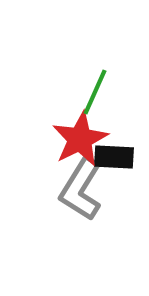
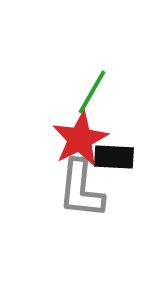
green line: moved 3 px left; rotated 6 degrees clockwise
gray L-shape: rotated 26 degrees counterclockwise
